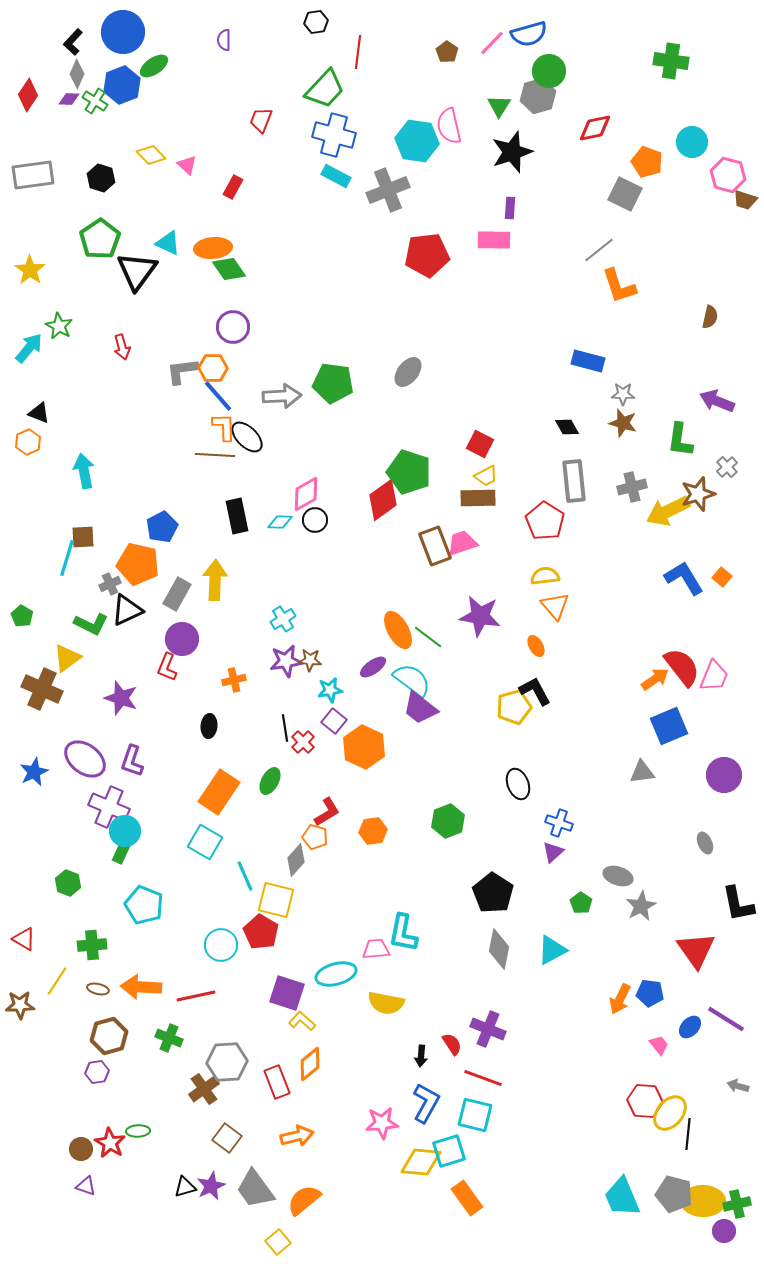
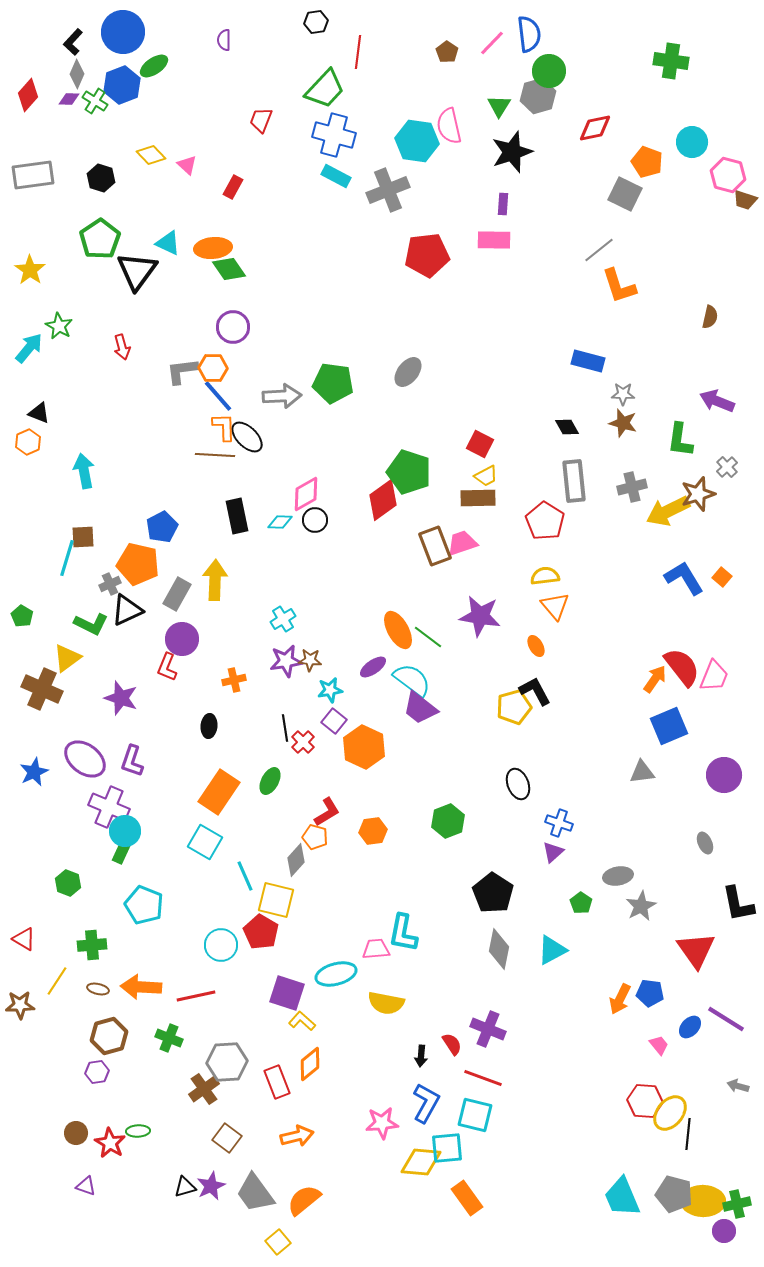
blue semicircle at (529, 34): rotated 81 degrees counterclockwise
red diamond at (28, 95): rotated 8 degrees clockwise
purple rectangle at (510, 208): moved 7 px left, 4 px up
orange arrow at (655, 679): rotated 20 degrees counterclockwise
gray ellipse at (618, 876): rotated 28 degrees counterclockwise
brown circle at (81, 1149): moved 5 px left, 16 px up
cyan square at (449, 1151): moved 2 px left, 3 px up; rotated 12 degrees clockwise
gray trapezoid at (255, 1189): moved 4 px down
